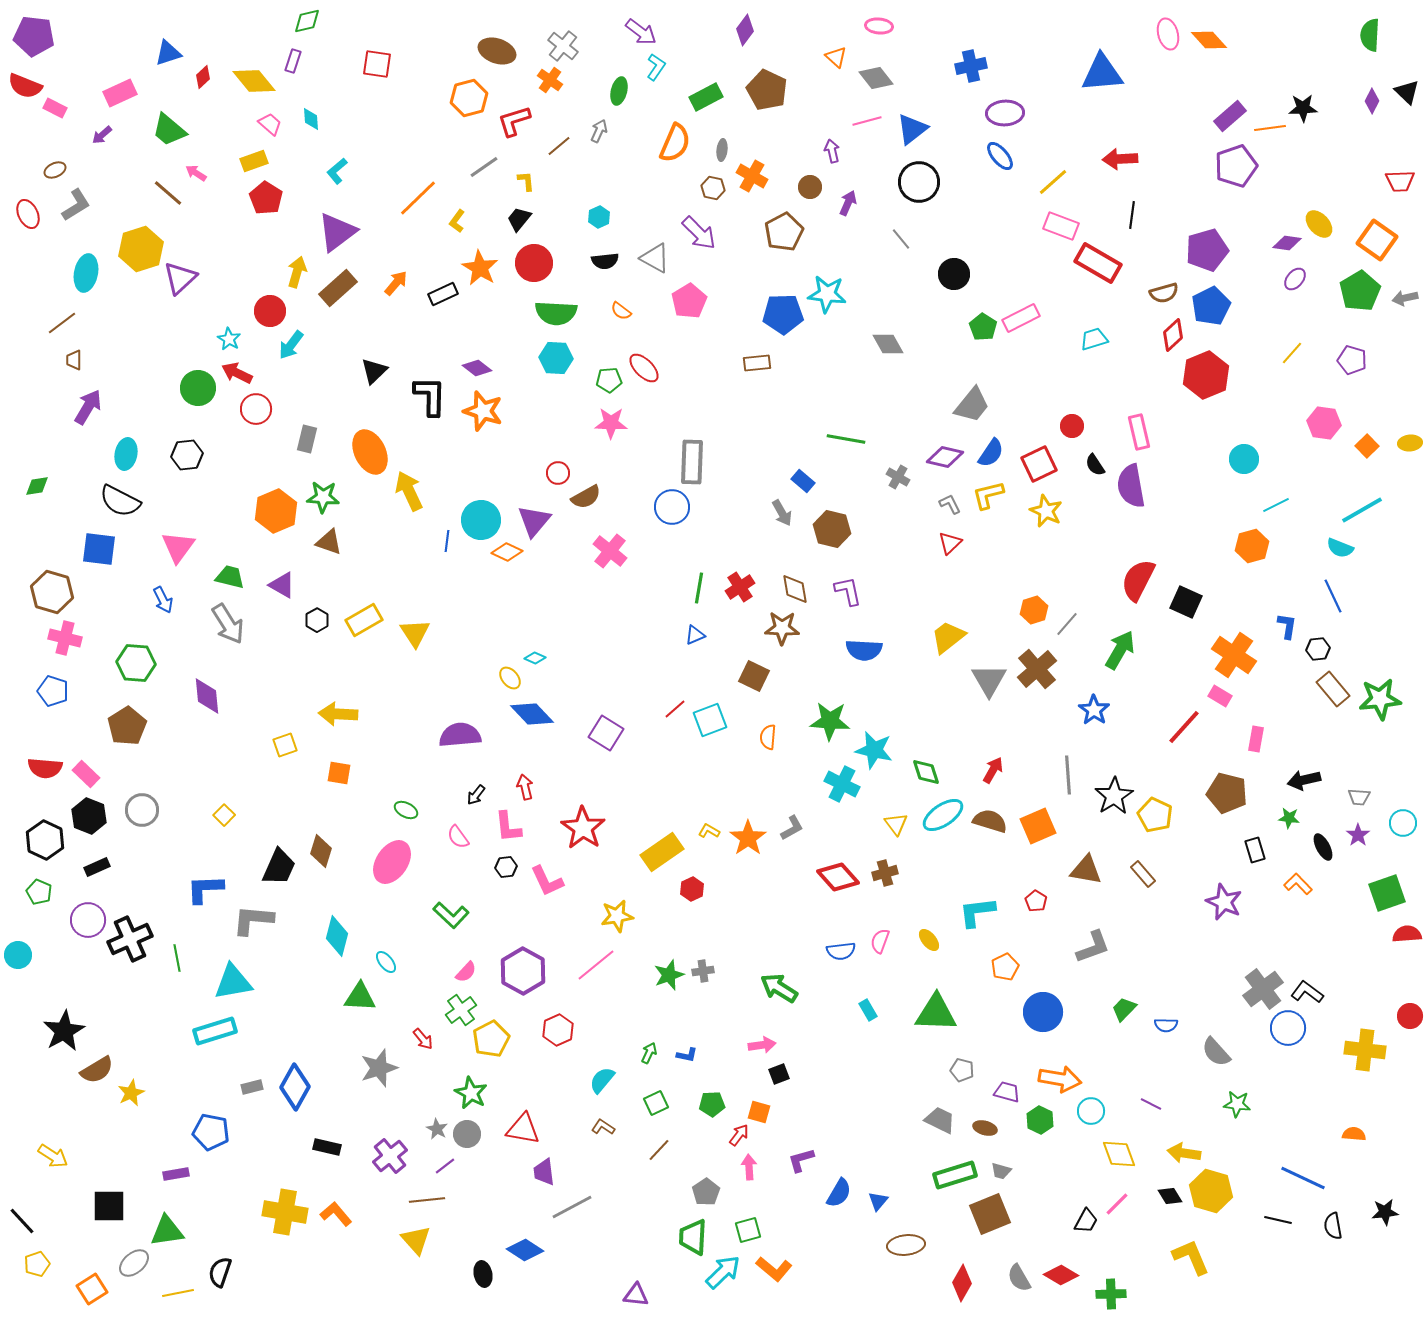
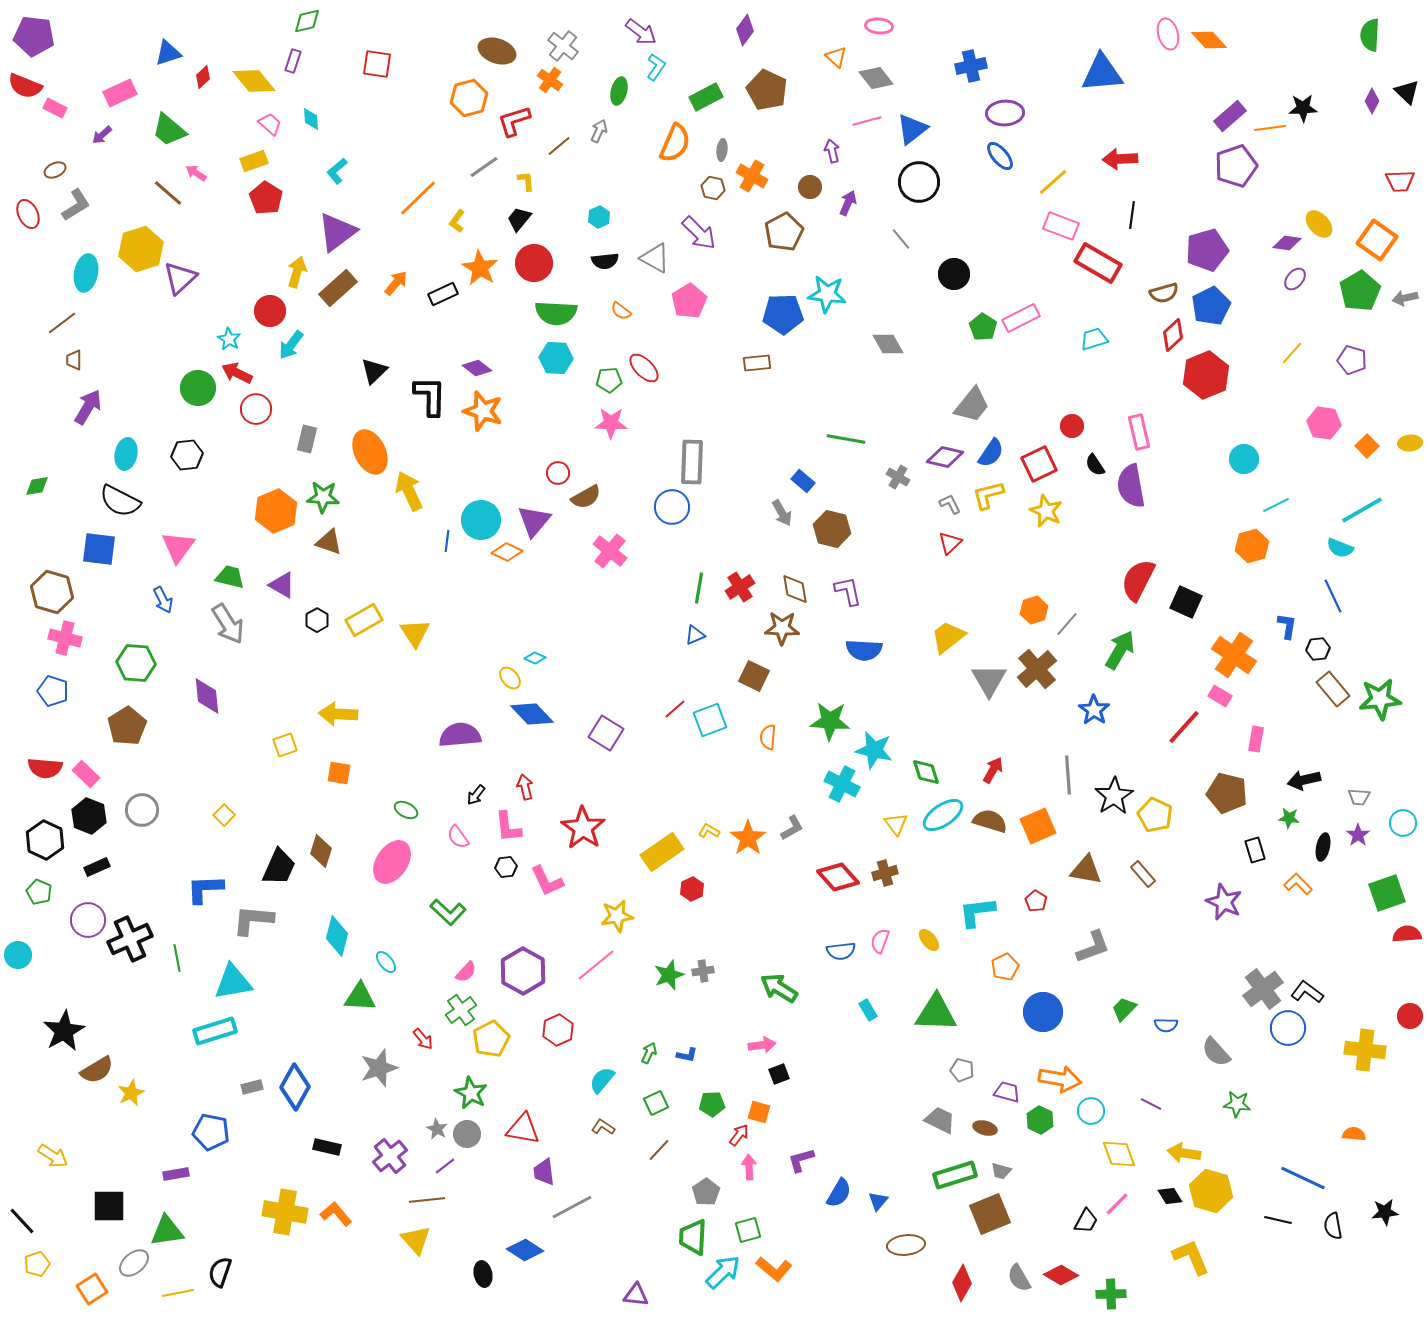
black ellipse at (1323, 847): rotated 40 degrees clockwise
green L-shape at (451, 915): moved 3 px left, 3 px up
